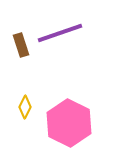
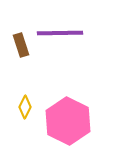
purple line: rotated 18 degrees clockwise
pink hexagon: moved 1 px left, 2 px up
